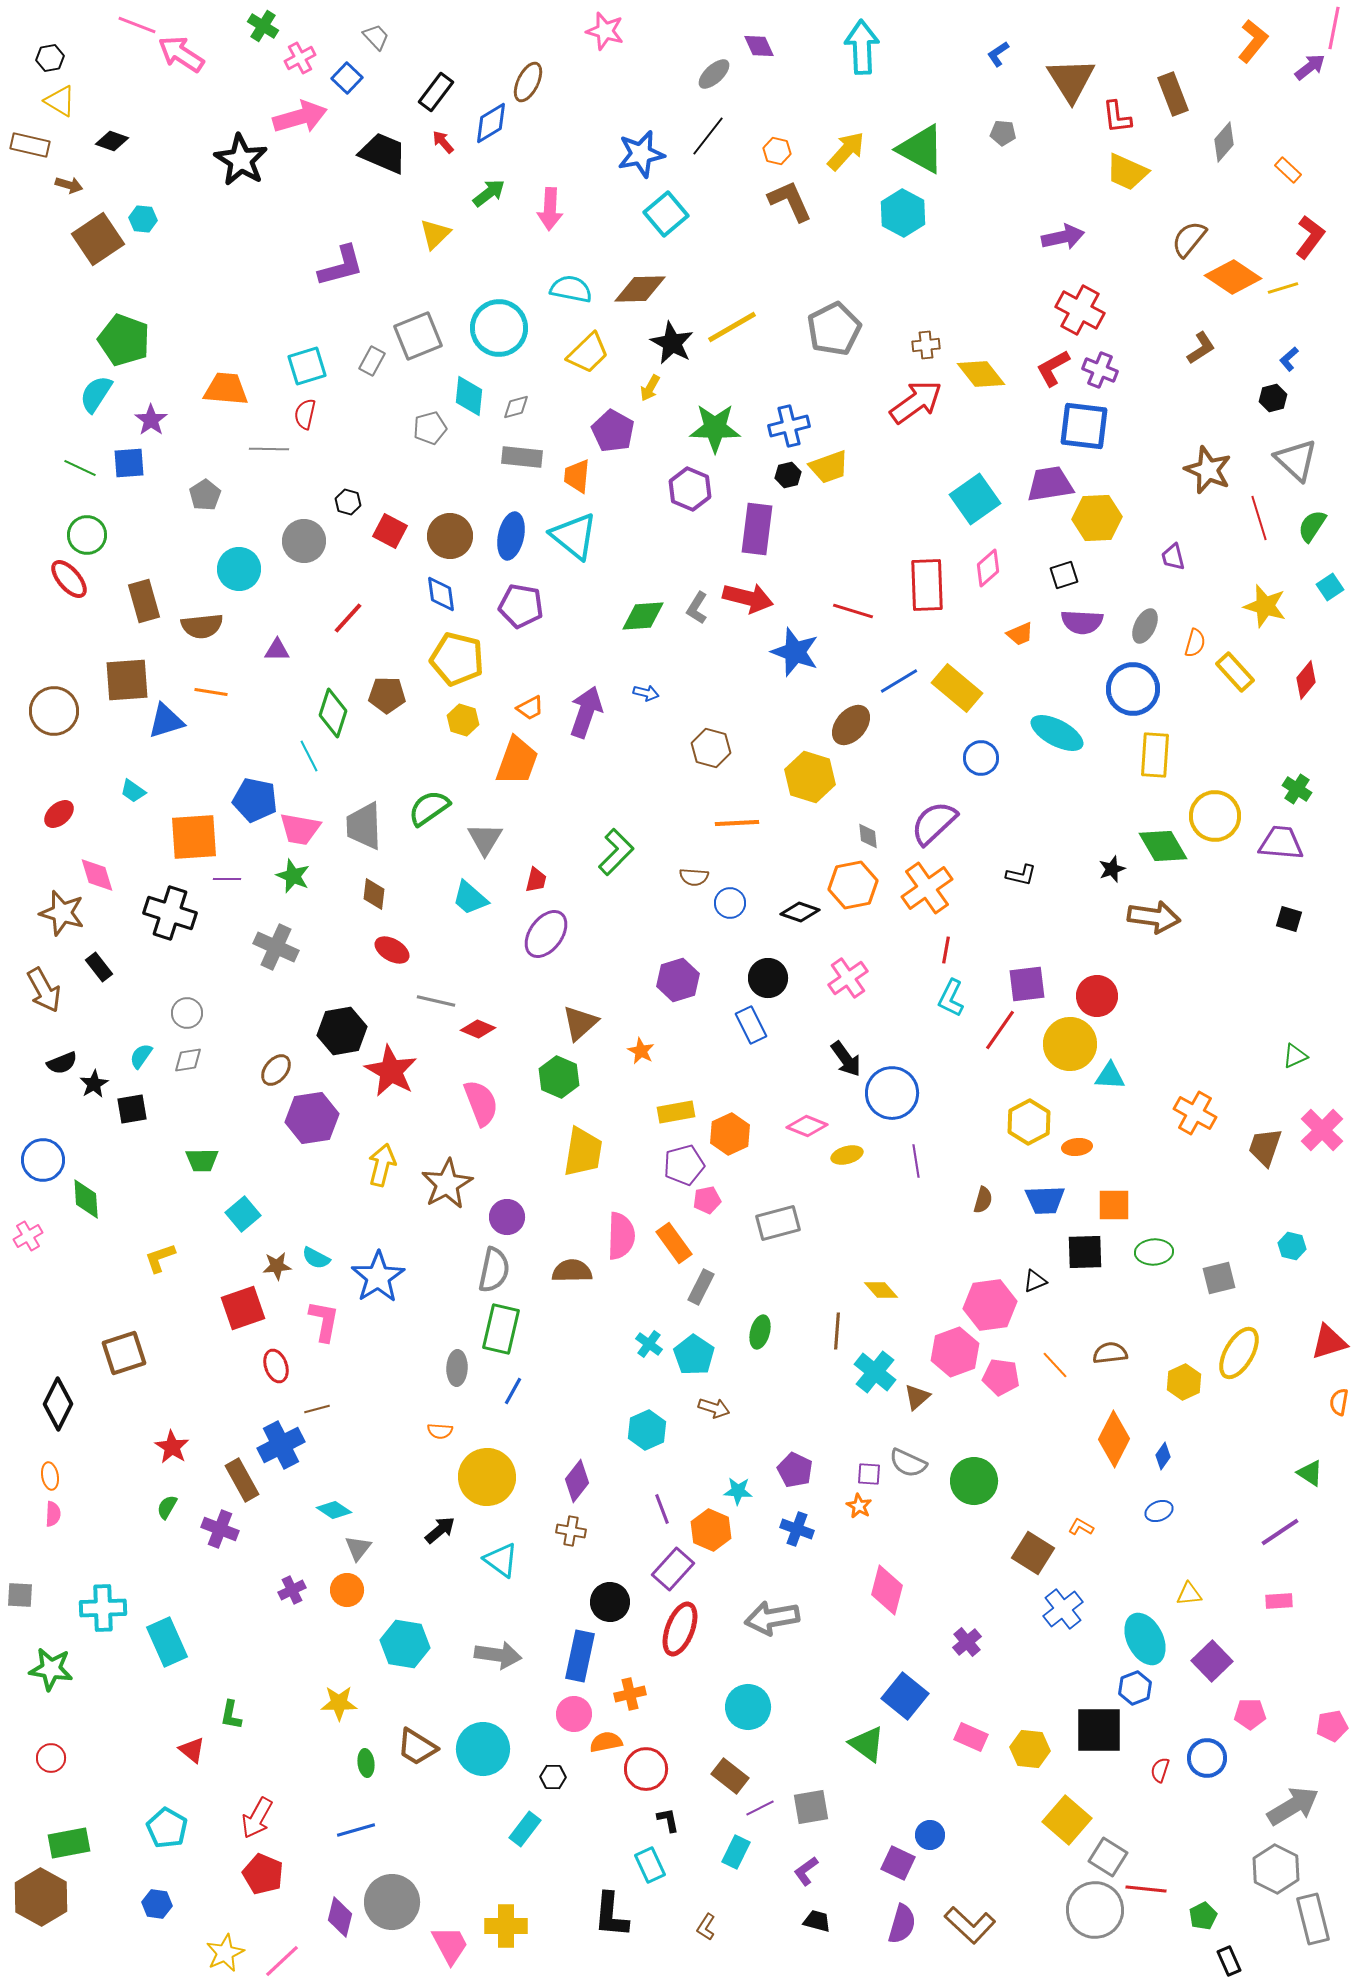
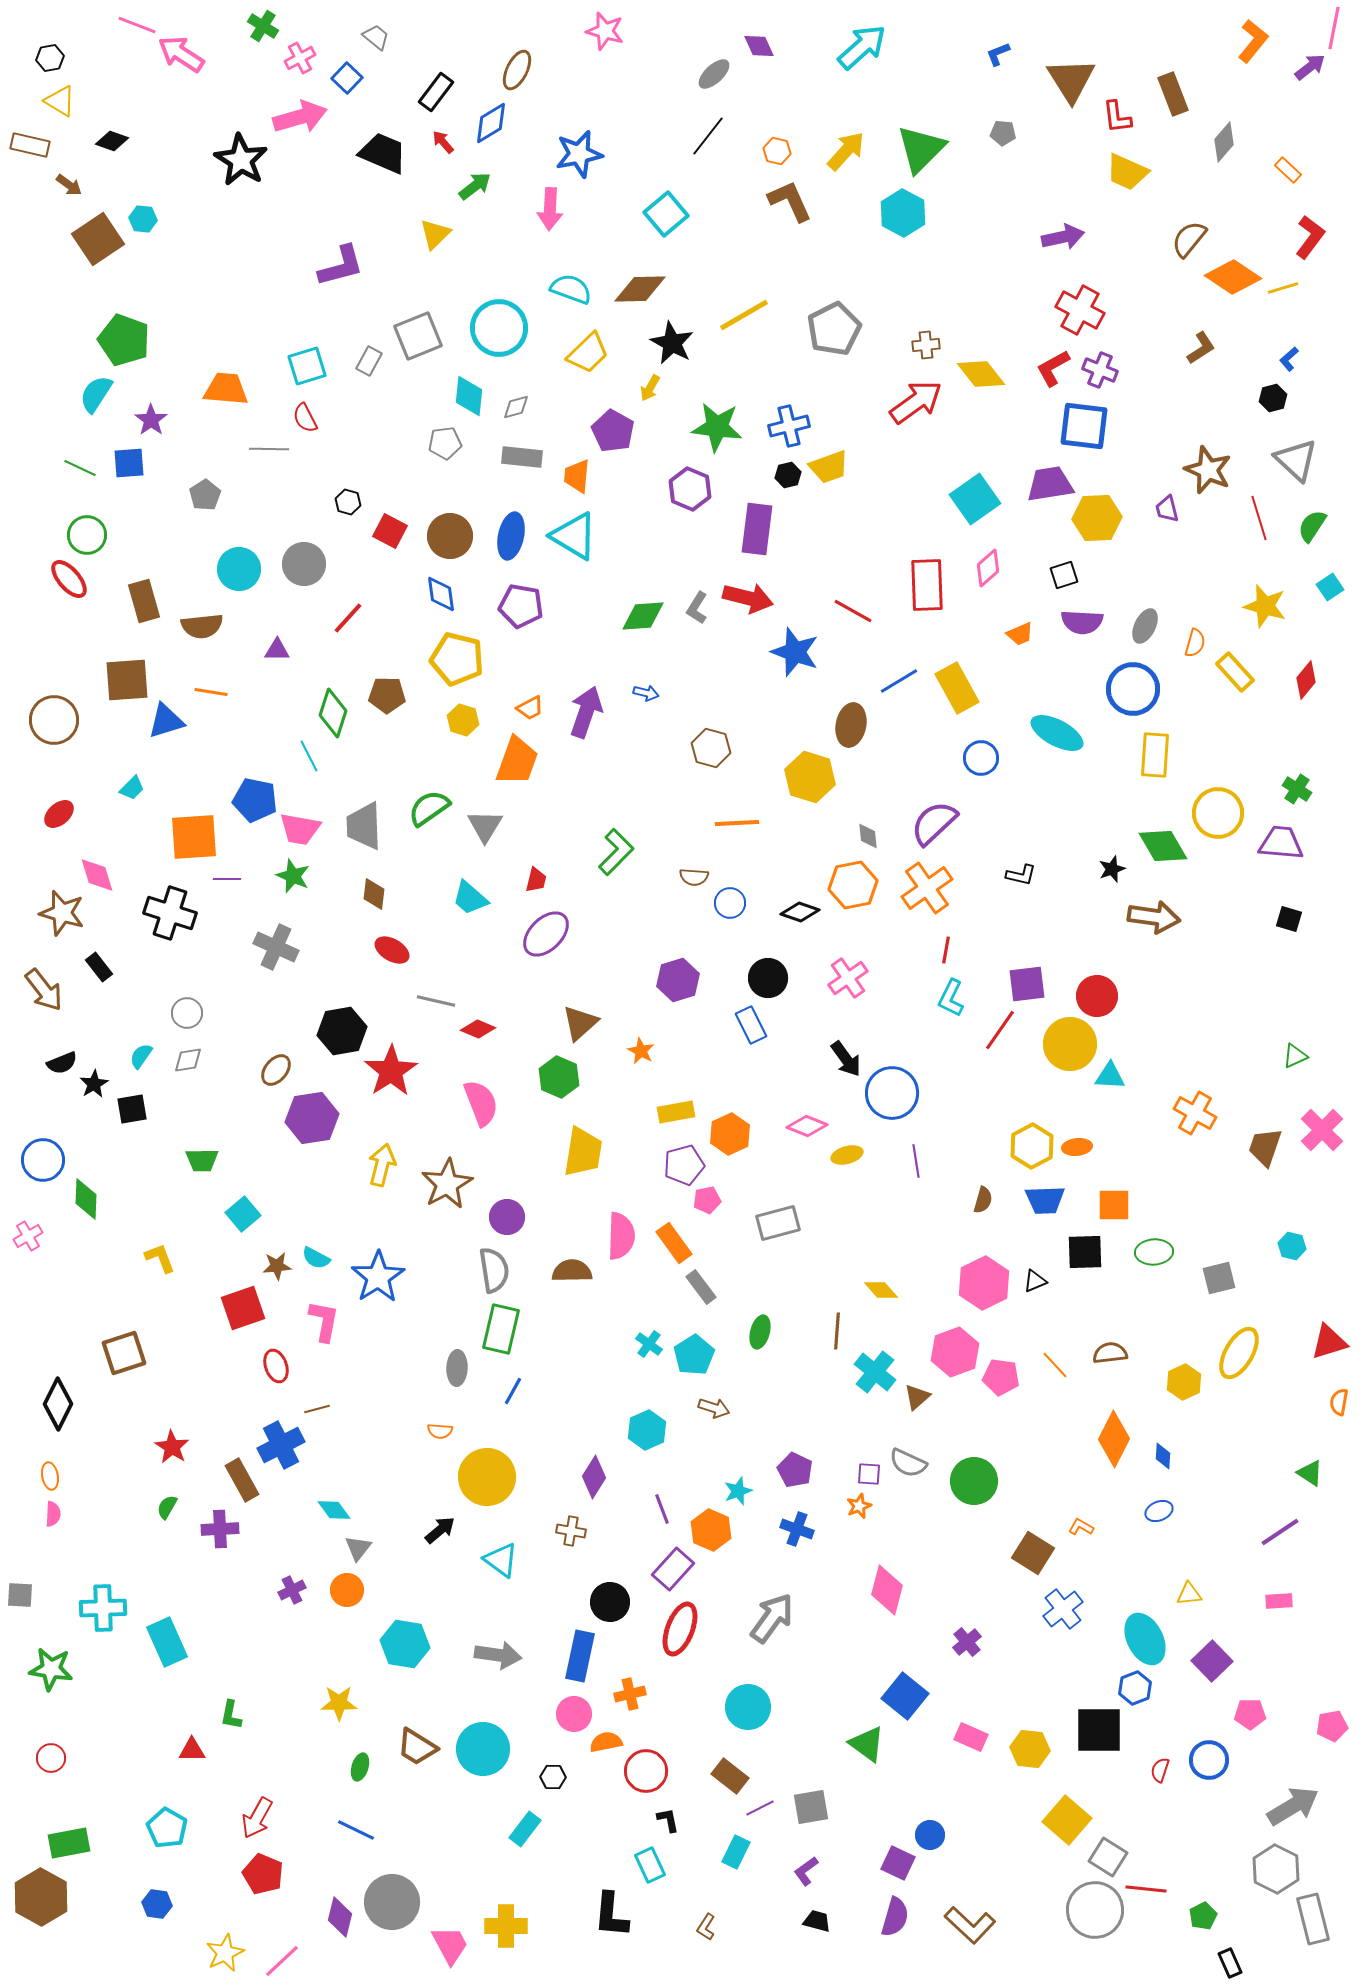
gray trapezoid at (376, 37): rotated 8 degrees counterclockwise
cyan arrow at (862, 47): rotated 50 degrees clockwise
blue L-shape at (998, 54): rotated 12 degrees clockwise
brown ellipse at (528, 82): moved 11 px left, 12 px up
green triangle at (921, 149): rotated 46 degrees clockwise
blue star at (641, 154): moved 62 px left
brown arrow at (69, 185): rotated 20 degrees clockwise
green arrow at (489, 193): moved 14 px left, 7 px up
cyan semicircle at (571, 289): rotated 9 degrees clockwise
yellow line at (732, 327): moved 12 px right, 12 px up
gray rectangle at (372, 361): moved 3 px left
red semicircle at (305, 414): moved 4 px down; rotated 40 degrees counterclockwise
gray pentagon at (430, 428): moved 15 px right, 15 px down; rotated 8 degrees clockwise
green star at (715, 428): moved 2 px right, 1 px up; rotated 6 degrees clockwise
cyan triangle at (574, 536): rotated 8 degrees counterclockwise
gray circle at (304, 541): moved 23 px down
purple trapezoid at (1173, 557): moved 6 px left, 48 px up
red line at (853, 611): rotated 12 degrees clockwise
yellow rectangle at (957, 688): rotated 21 degrees clockwise
brown circle at (54, 711): moved 9 px down
brown ellipse at (851, 725): rotated 30 degrees counterclockwise
cyan trapezoid at (133, 791): moved 1 px left, 3 px up; rotated 80 degrees counterclockwise
yellow circle at (1215, 816): moved 3 px right, 3 px up
gray triangle at (485, 839): moved 13 px up
purple ellipse at (546, 934): rotated 9 degrees clockwise
brown arrow at (44, 990): rotated 9 degrees counterclockwise
red star at (391, 1071): rotated 10 degrees clockwise
yellow hexagon at (1029, 1122): moved 3 px right, 24 px down
green diamond at (86, 1199): rotated 6 degrees clockwise
yellow L-shape at (160, 1258): rotated 88 degrees clockwise
gray semicircle at (494, 1270): rotated 21 degrees counterclockwise
gray rectangle at (701, 1287): rotated 64 degrees counterclockwise
pink hexagon at (990, 1305): moved 6 px left, 22 px up; rotated 18 degrees counterclockwise
cyan pentagon at (694, 1355): rotated 6 degrees clockwise
blue diamond at (1163, 1456): rotated 32 degrees counterclockwise
purple diamond at (577, 1481): moved 17 px right, 4 px up; rotated 6 degrees counterclockwise
cyan star at (738, 1491): rotated 24 degrees counterclockwise
orange star at (859, 1506): rotated 20 degrees clockwise
cyan diamond at (334, 1510): rotated 20 degrees clockwise
purple cross at (220, 1529): rotated 24 degrees counterclockwise
gray arrow at (772, 1618): rotated 136 degrees clockwise
red triangle at (192, 1750): rotated 40 degrees counterclockwise
blue circle at (1207, 1758): moved 2 px right, 2 px down
green ellipse at (366, 1763): moved 6 px left, 4 px down; rotated 24 degrees clockwise
red circle at (646, 1769): moved 2 px down
blue line at (356, 1830): rotated 42 degrees clockwise
purple semicircle at (902, 1924): moved 7 px left, 7 px up
black rectangle at (1229, 1961): moved 1 px right, 2 px down
